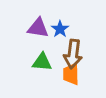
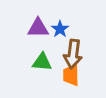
purple triangle: rotated 10 degrees counterclockwise
orange trapezoid: moved 1 px down
